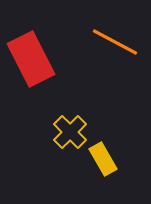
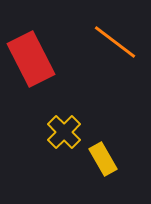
orange line: rotated 9 degrees clockwise
yellow cross: moved 6 px left
